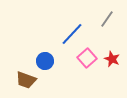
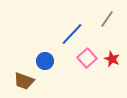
brown trapezoid: moved 2 px left, 1 px down
